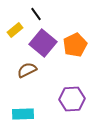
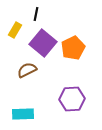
black line: rotated 48 degrees clockwise
yellow rectangle: rotated 21 degrees counterclockwise
orange pentagon: moved 2 px left, 3 px down
